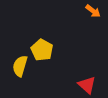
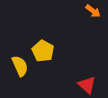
yellow pentagon: moved 1 px right, 1 px down
yellow semicircle: rotated 140 degrees clockwise
